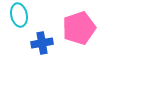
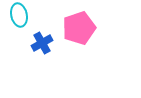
blue cross: rotated 20 degrees counterclockwise
